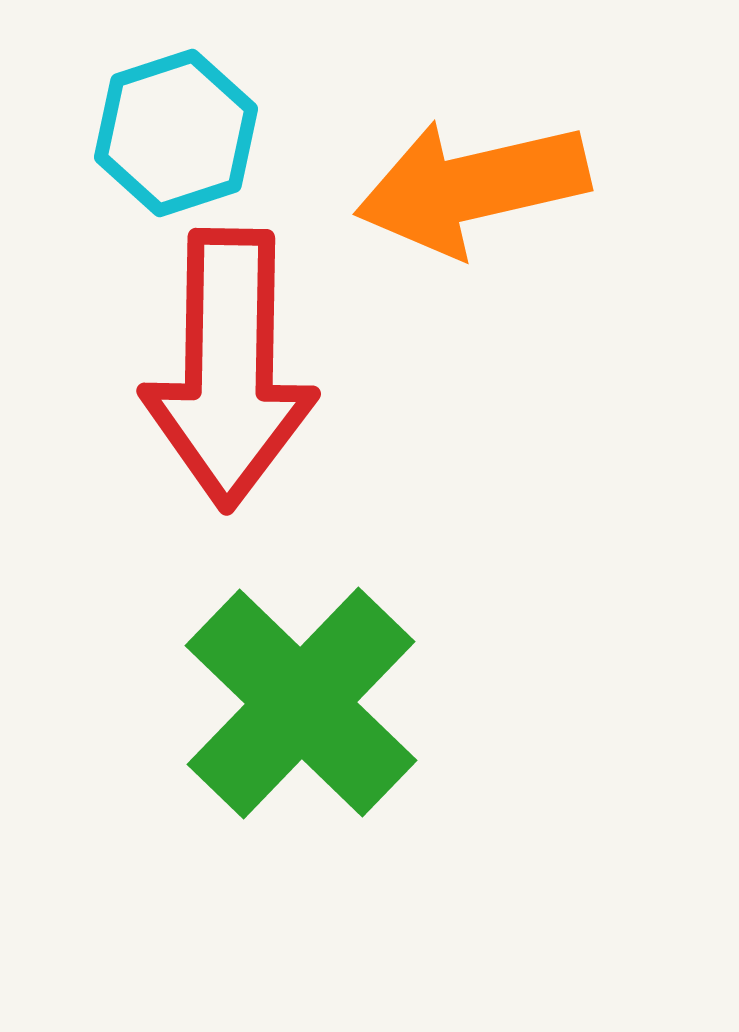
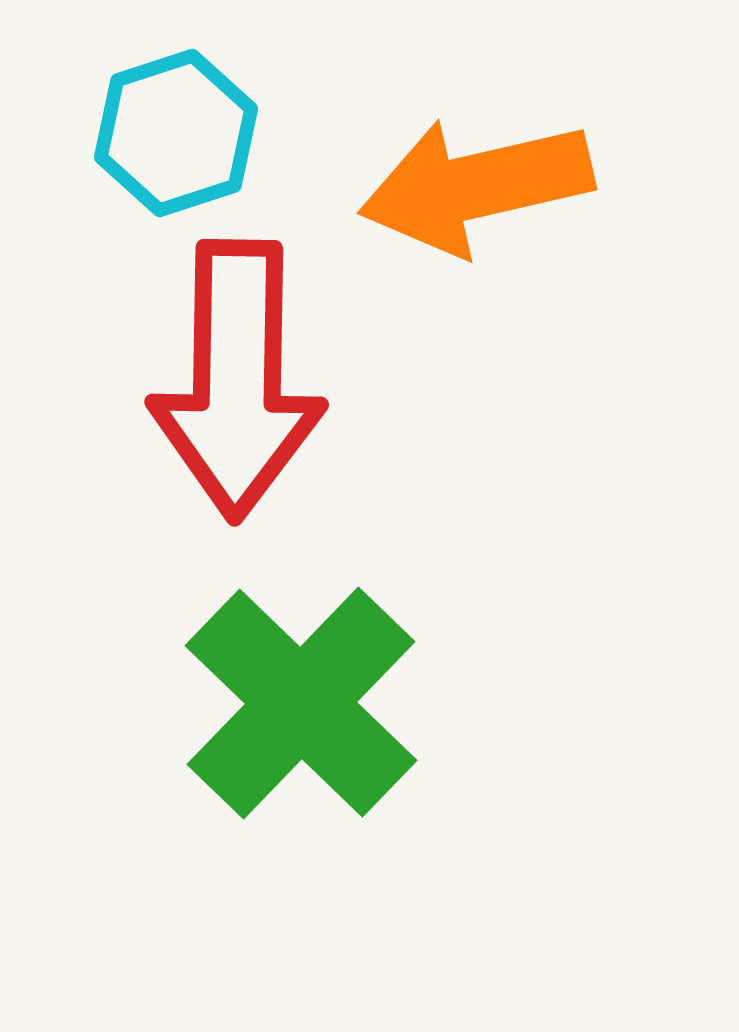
orange arrow: moved 4 px right, 1 px up
red arrow: moved 8 px right, 11 px down
